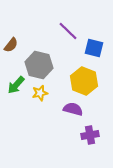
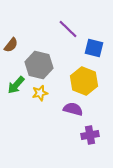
purple line: moved 2 px up
